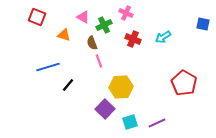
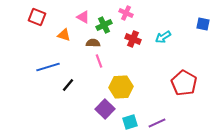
brown semicircle: moved 1 px right; rotated 112 degrees clockwise
